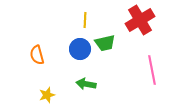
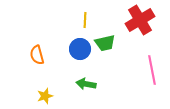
yellow star: moved 2 px left, 1 px down
